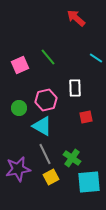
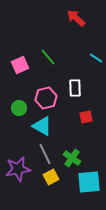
pink hexagon: moved 2 px up
